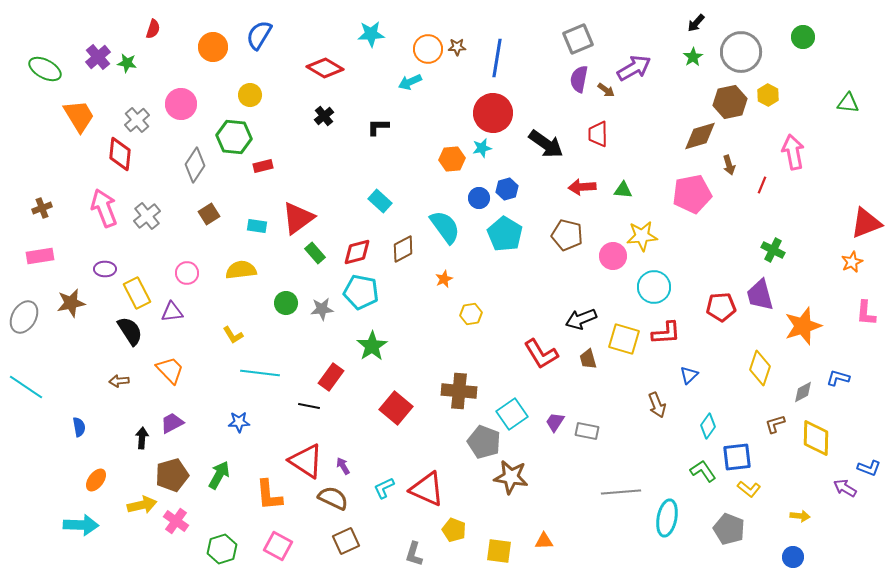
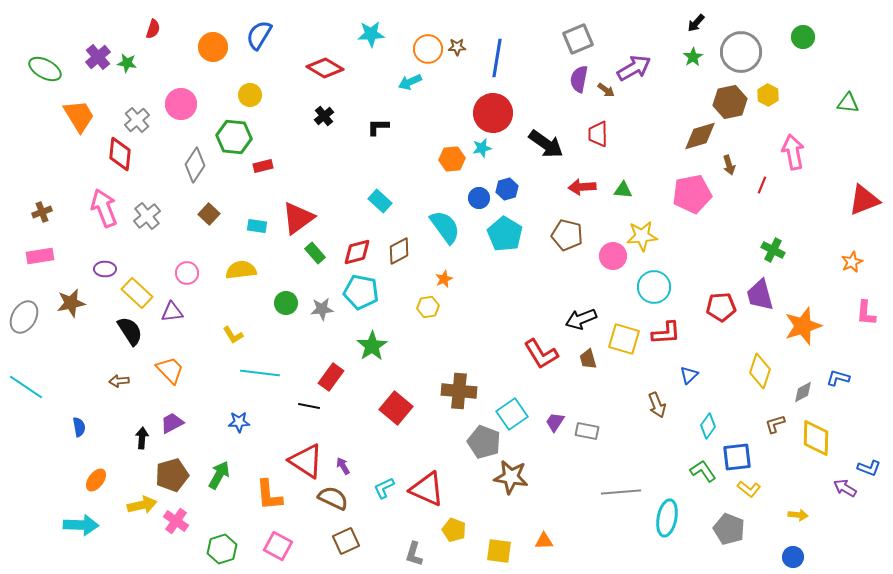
brown cross at (42, 208): moved 4 px down
brown square at (209, 214): rotated 15 degrees counterclockwise
red triangle at (866, 223): moved 2 px left, 23 px up
brown diamond at (403, 249): moved 4 px left, 2 px down
yellow rectangle at (137, 293): rotated 20 degrees counterclockwise
yellow hexagon at (471, 314): moved 43 px left, 7 px up
yellow diamond at (760, 368): moved 3 px down
yellow arrow at (800, 516): moved 2 px left, 1 px up
